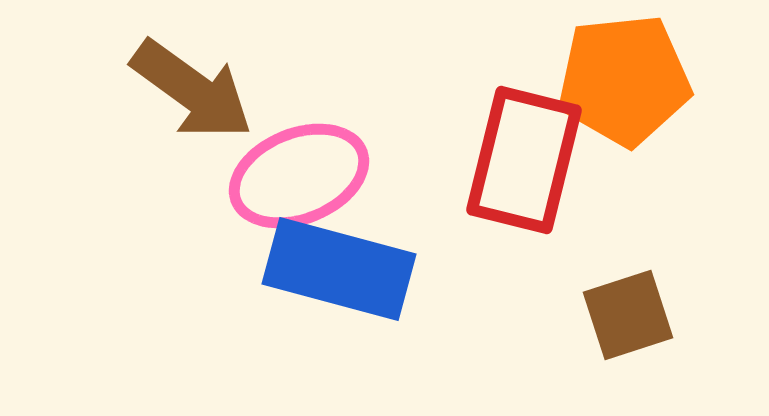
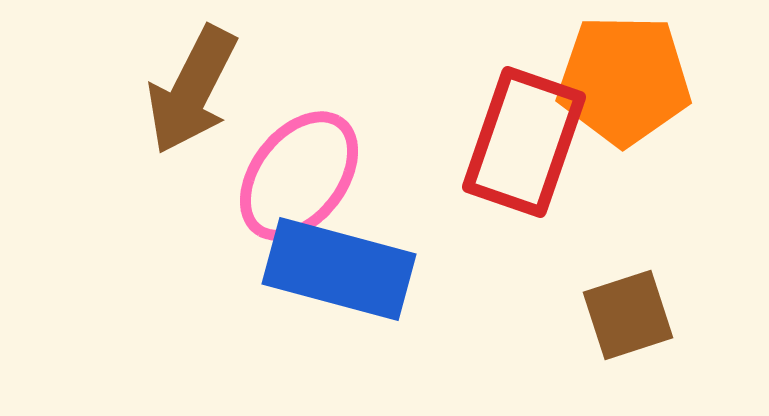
orange pentagon: rotated 7 degrees clockwise
brown arrow: rotated 81 degrees clockwise
red rectangle: moved 18 px up; rotated 5 degrees clockwise
pink ellipse: rotated 30 degrees counterclockwise
